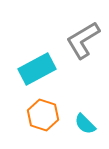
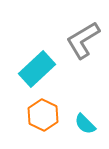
cyan rectangle: rotated 15 degrees counterclockwise
orange hexagon: rotated 8 degrees clockwise
